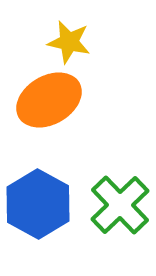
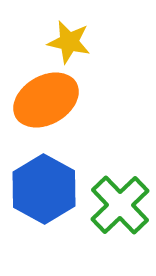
orange ellipse: moved 3 px left
blue hexagon: moved 6 px right, 15 px up
